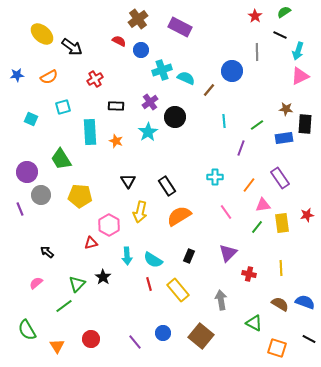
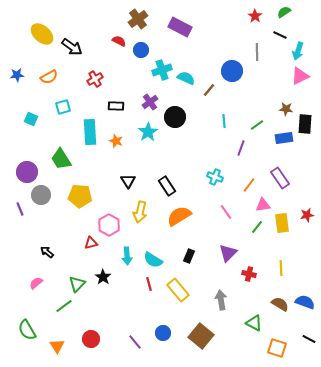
cyan cross at (215, 177): rotated 21 degrees clockwise
